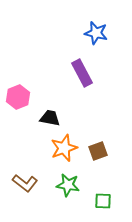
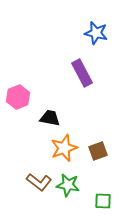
brown L-shape: moved 14 px right, 1 px up
